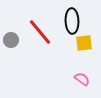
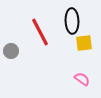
red line: rotated 12 degrees clockwise
gray circle: moved 11 px down
